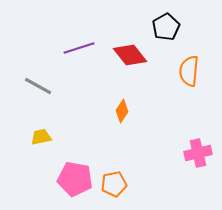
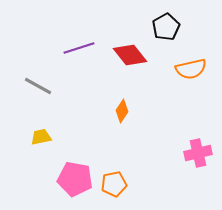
orange semicircle: moved 2 px right, 2 px up; rotated 108 degrees counterclockwise
